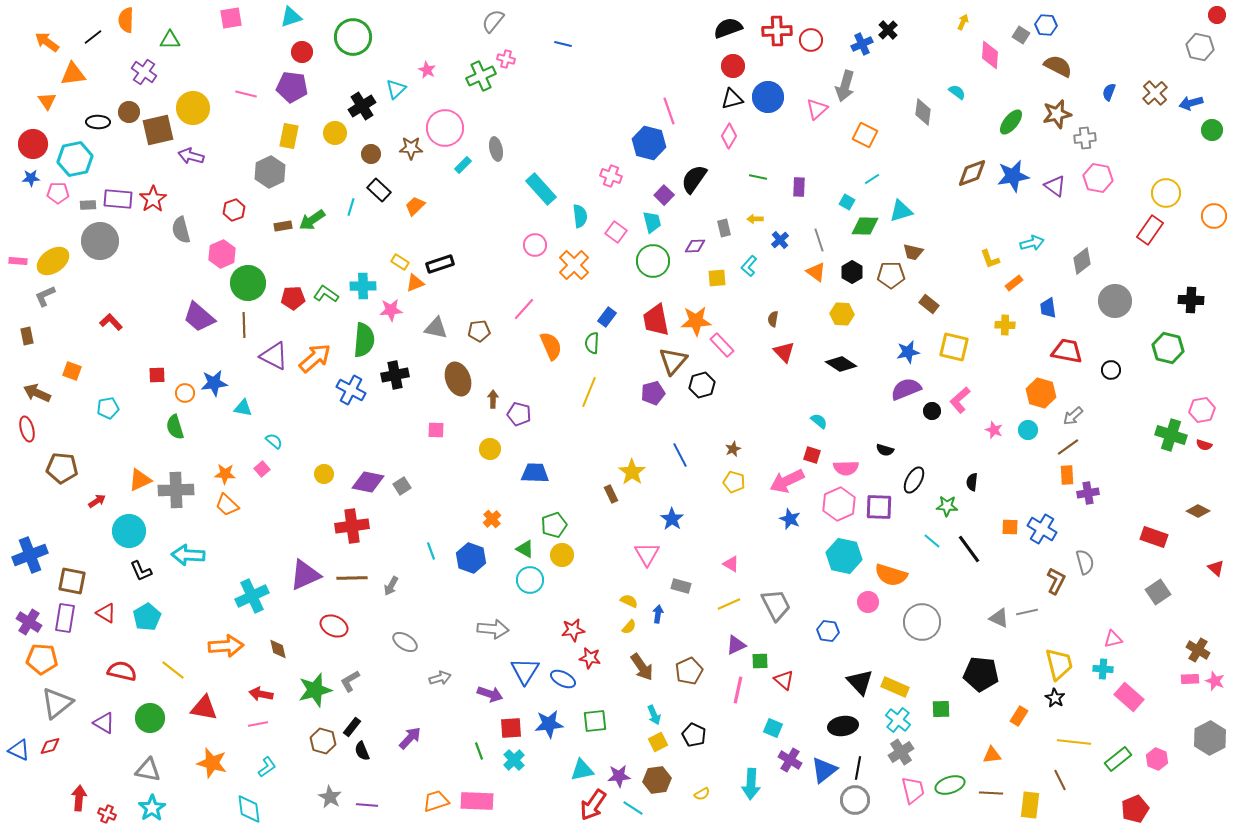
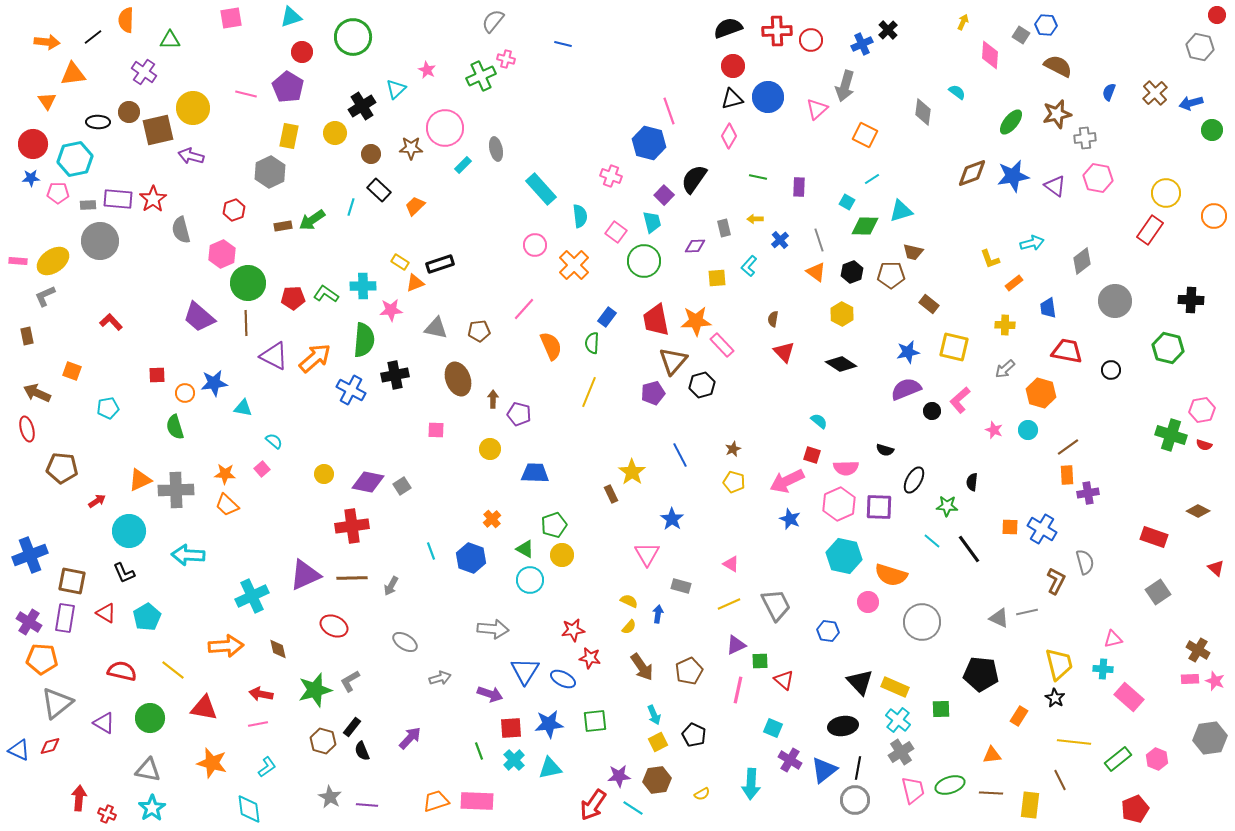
orange arrow at (47, 42): rotated 150 degrees clockwise
purple pentagon at (292, 87): moved 4 px left; rotated 24 degrees clockwise
green circle at (653, 261): moved 9 px left
black hexagon at (852, 272): rotated 10 degrees clockwise
yellow hexagon at (842, 314): rotated 25 degrees clockwise
brown line at (244, 325): moved 2 px right, 2 px up
gray arrow at (1073, 416): moved 68 px left, 47 px up
black L-shape at (141, 571): moved 17 px left, 2 px down
gray hexagon at (1210, 738): rotated 20 degrees clockwise
cyan triangle at (582, 770): moved 32 px left, 2 px up
